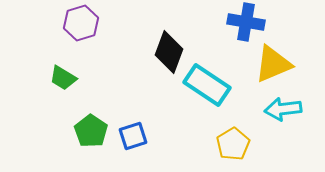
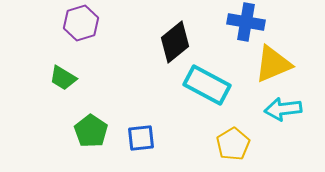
black diamond: moved 6 px right, 10 px up; rotated 30 degrees clockwise
cyan rectangle: rotated 6 degrees counterclockwise
blue square: moved 8 px right, 2 px down; rotated 12 degrees clockwise
